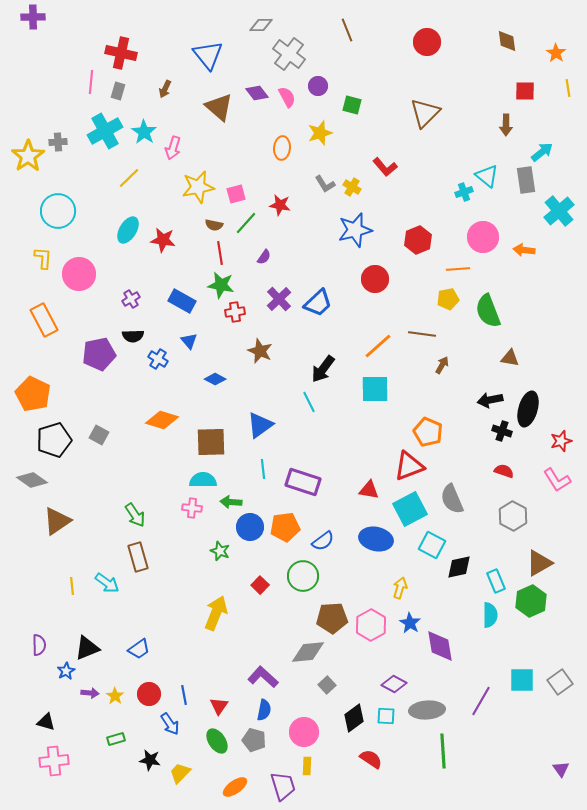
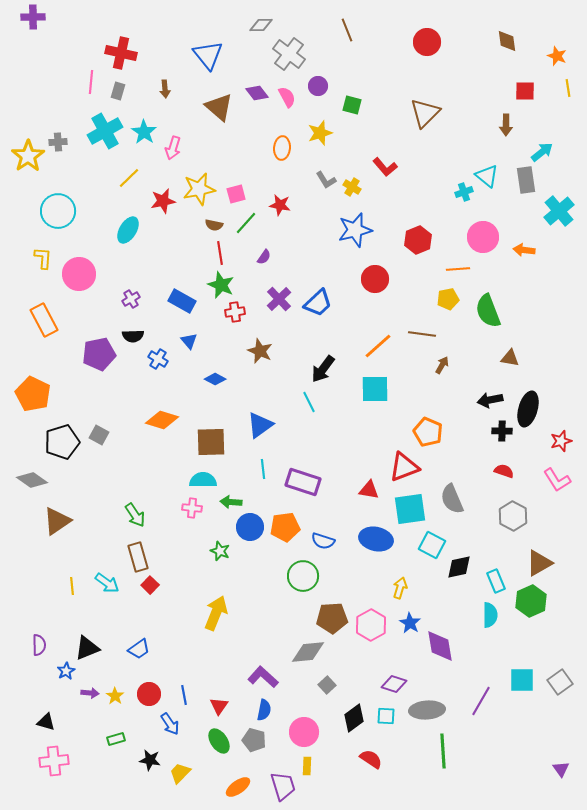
orange star at (556, 53): moved 1 px right, 3 px down; rotated 12 degrees counterclockwise
brown arrow at (165, 89): rotated 30 degrees counterclockwise
gray L-shape at (325, 184): moved 1 px right, 4 px up
yellow star at (198, 187): moved 1 px right, 2 px down
red star at (163, 240): moved 39 px up; rotated 20 degrees counterclockwise
green star at (221, 285): rotated 12 degrees clockwise
black cross at (502, 431): rotated 18 degrees counterclockwise
black pentagon at (54, 440): moved 8 px right, 2 px down
red triangle at (409, 466): moved 5 px left, 1 px down
cyan square at (410, 509): rotated 20 degrees clockwise
blue semicircle at (323, 541): rotated 55 degrees clockwise
red square at (260, 585): moved 110 px left
purple diamond at (394, 684): rotated 10 degrees counterclockwise
green ellipse at (217, 741): moved 2 px right
orange ellipse at (235, 787): moved 3 px right
